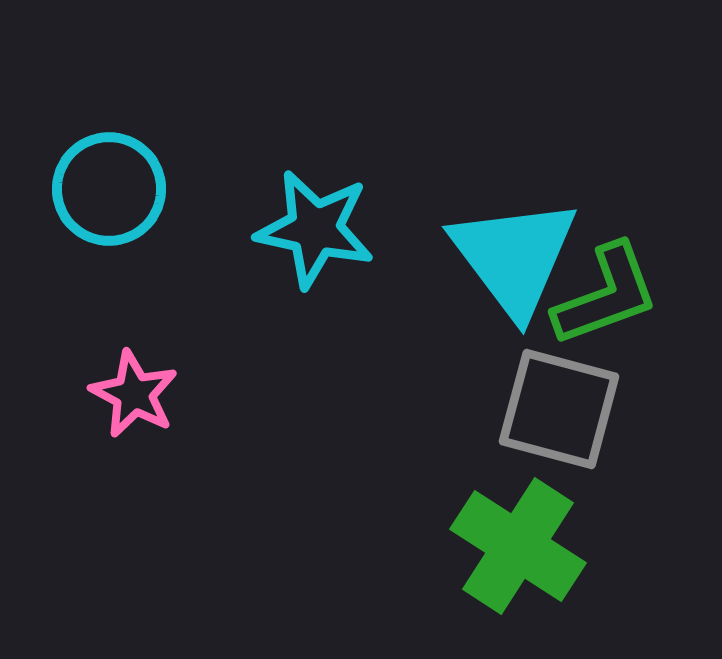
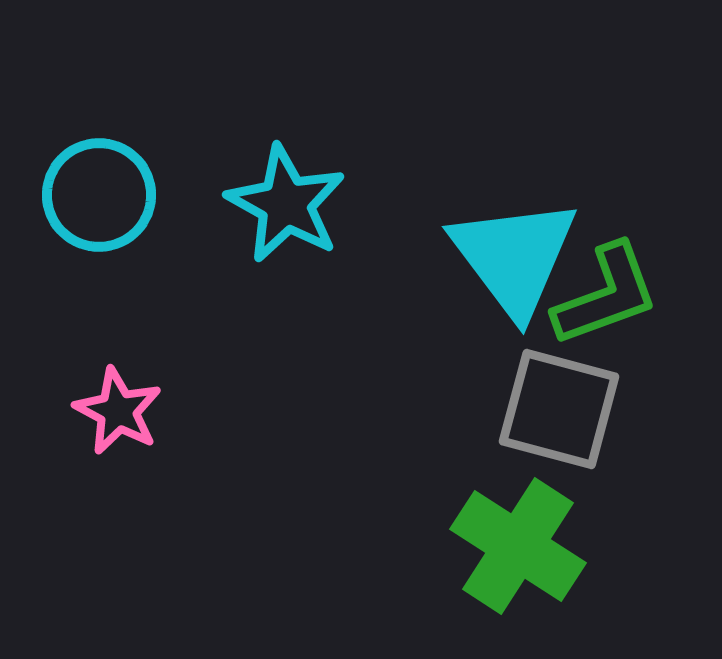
cyan circle: moved 10 px left, 6 px down
cyan star: moved 29 px left, 25 px up; rotated 17 degrees clockwise
pink star: moved 16 px left, 17 px down
